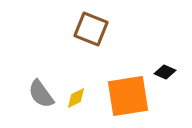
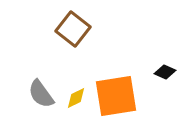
brown square: moved 18 px left; rotated 16 degrees clockwise
orange square: moved 12 px left
